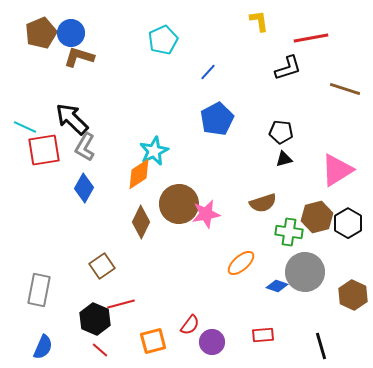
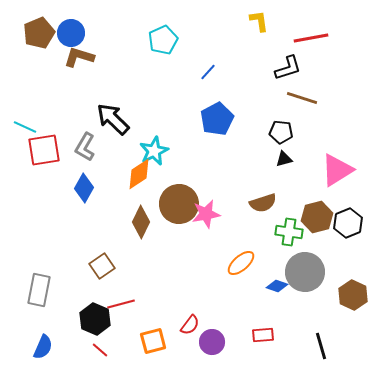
brown pentagon at (41, 33): moved 2 px left
brown line at (345, 89): moved 43 px left, 9 px down
black arrow at (72, 119): moved 41 px right
black hexagon at (348, 223): rotated 8 degrees clockwise
